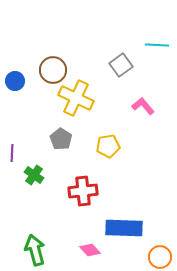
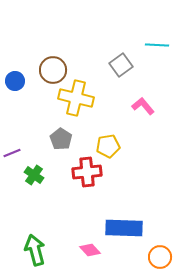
yellow cross: rotated 12 degrees counterclockwise
purple line: rotated 66 degrees clockwise
red cross: moved 4 px right, 19 px up
